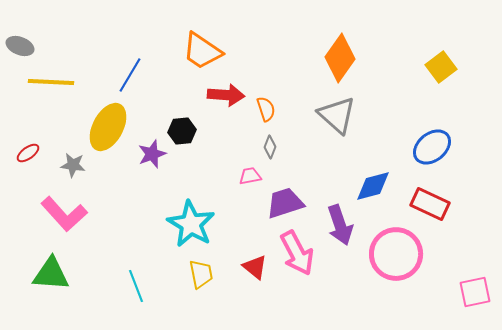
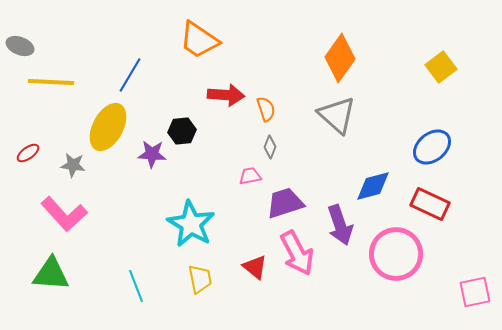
orange trapezoid: moved 3 px left, 11 px up
purple star: rotated 24 degrees clockwise
yellow trapezoid: moved 1 px left, 5 px down
